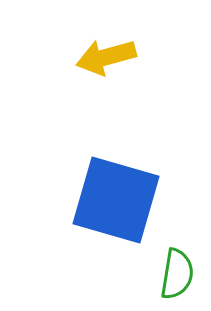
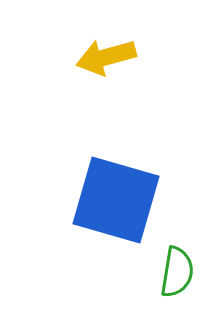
green semicircle: moved 2 px up
